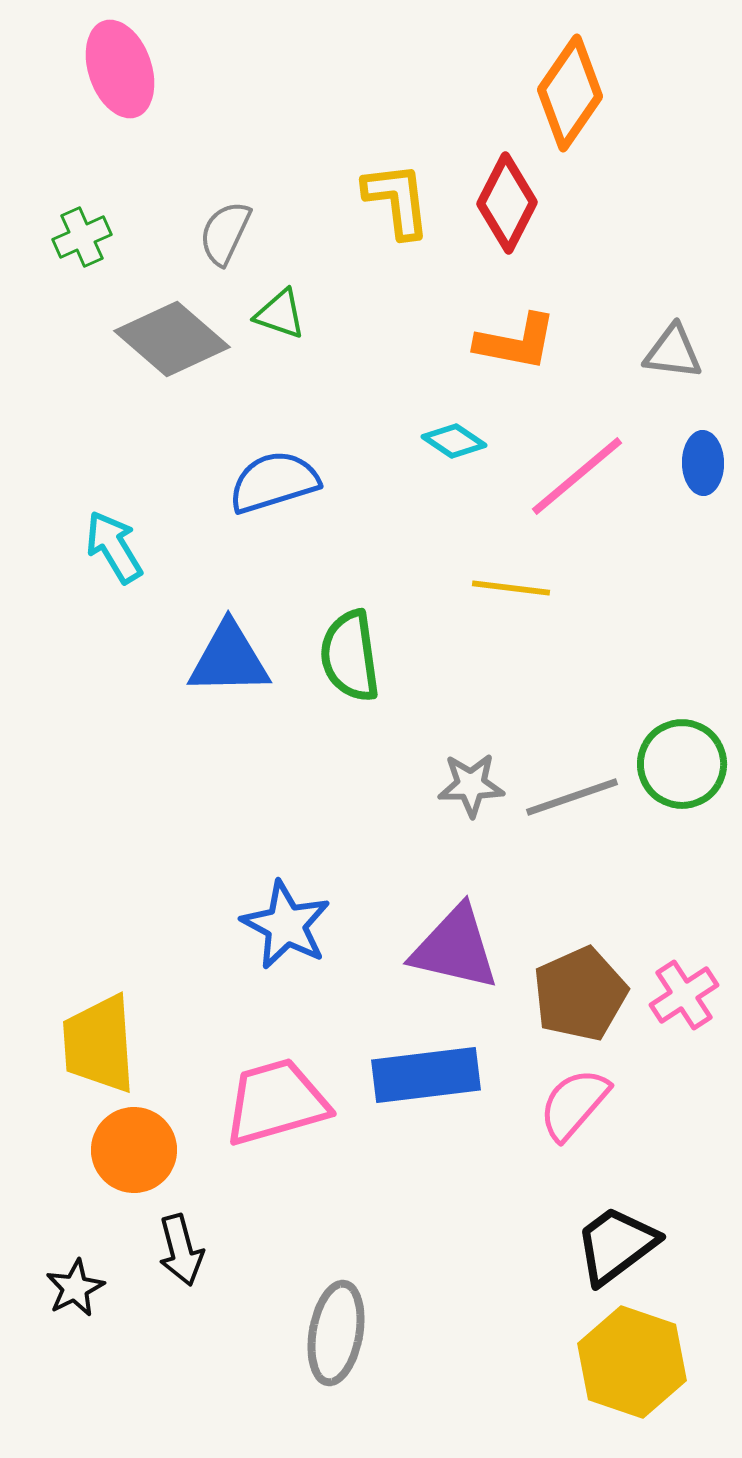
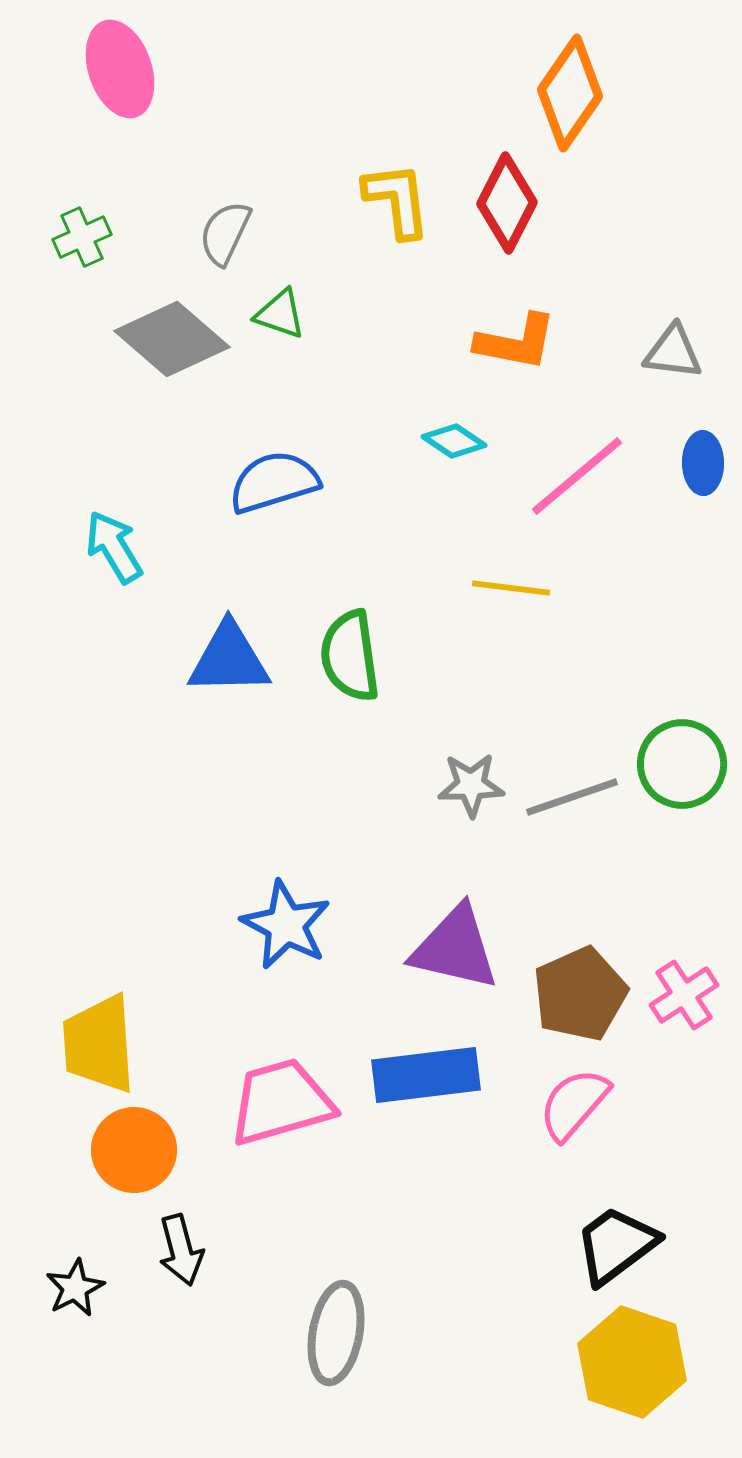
pink trapezoid: moved 5 px right
